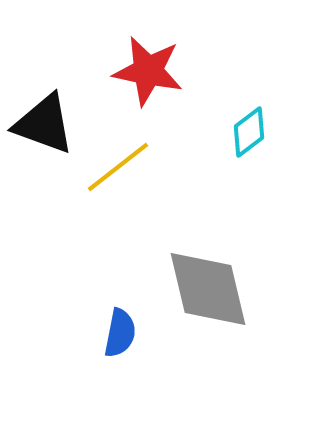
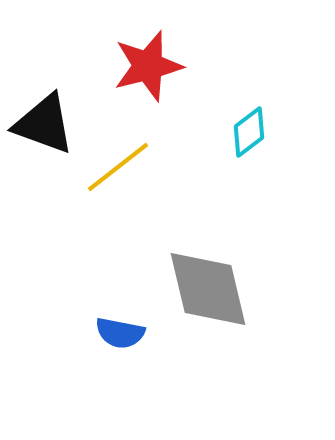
red star: moved 5 px up; rotated 26 degrees counterclockwise
blue semicircle: rotated 90 degrees clockwise
